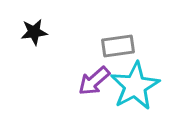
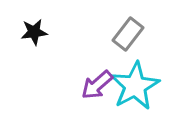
gray rectangle: moved 10 px right, 12 px up; rotated 44 degrees counterclockwise
purple arrow: moved 3 px right, 4 px down
